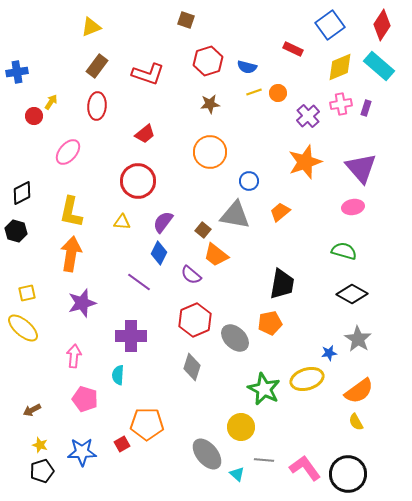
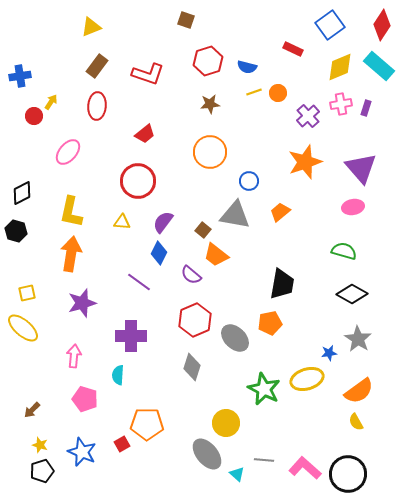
blue cross at (17, 72): moved 3 px right, 4 px down
brown arrow at (32, 410): rotated 18 degrees counterclockwise
yellow circle at (241, 427): moved 15 px left, 4 px up
blue star at (82, 452): rotated 24 degrees clockwise
pink L-shape at (305, 468): rotated 12 degrees counterclockwise
